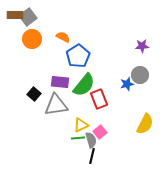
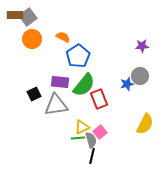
gray circle: moved 1 px down
black square: rotated 24 degrees clockwise
yellow triangle: moved 1 px right, 2 px down
